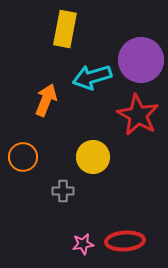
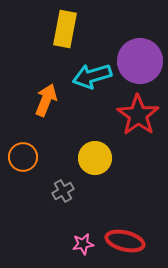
purple circle: moved 1 px left, 1 px down
cyan arrow: moved 1 px up
red star: rotated 6 degrees clockwise
yellow circle: moved 2 px right, 1 px down
gray cross: rotated 30 degrees counterclockwise
red ellipse: rotated 18 degrees clockwise
